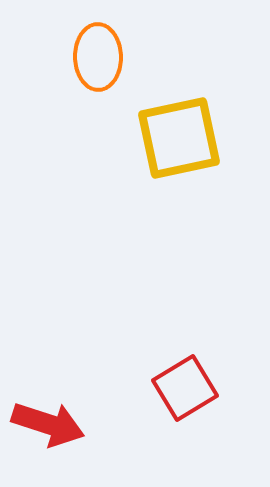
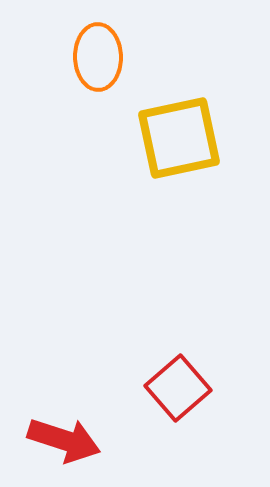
red square: moved 7 px left; rotated 10 degrees counterclockwise
red arrow: moved 16 px right, 16 px down
